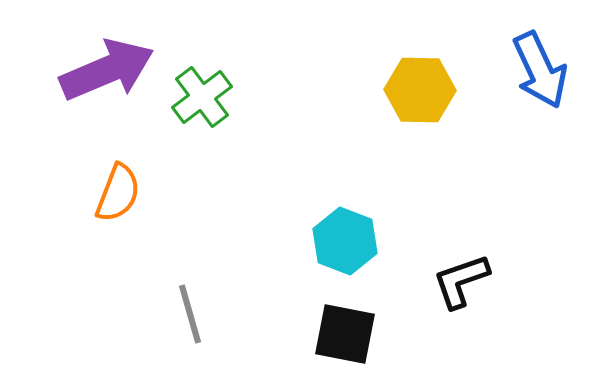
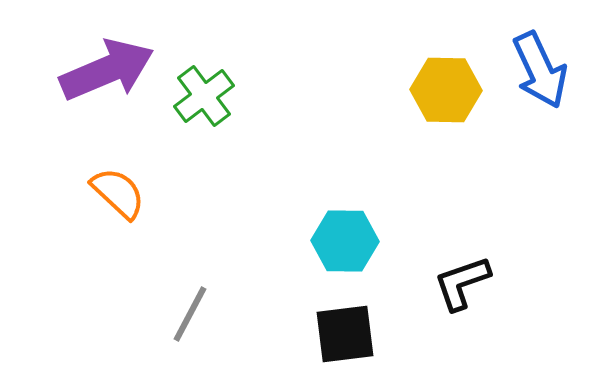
yellow hexagon: moved 26 px right
green cross: moved 2 px right, 1 px up
orange semicircle: rotated 68 degrees counterclockwise
cyan hexagon: rotated 20 degrees counterclockwise
black L-shape: moved 1 px right, 2 px down
gray line: rotated 44 degrees clockwise
black square: rotated 18 degrees counterclockwise
